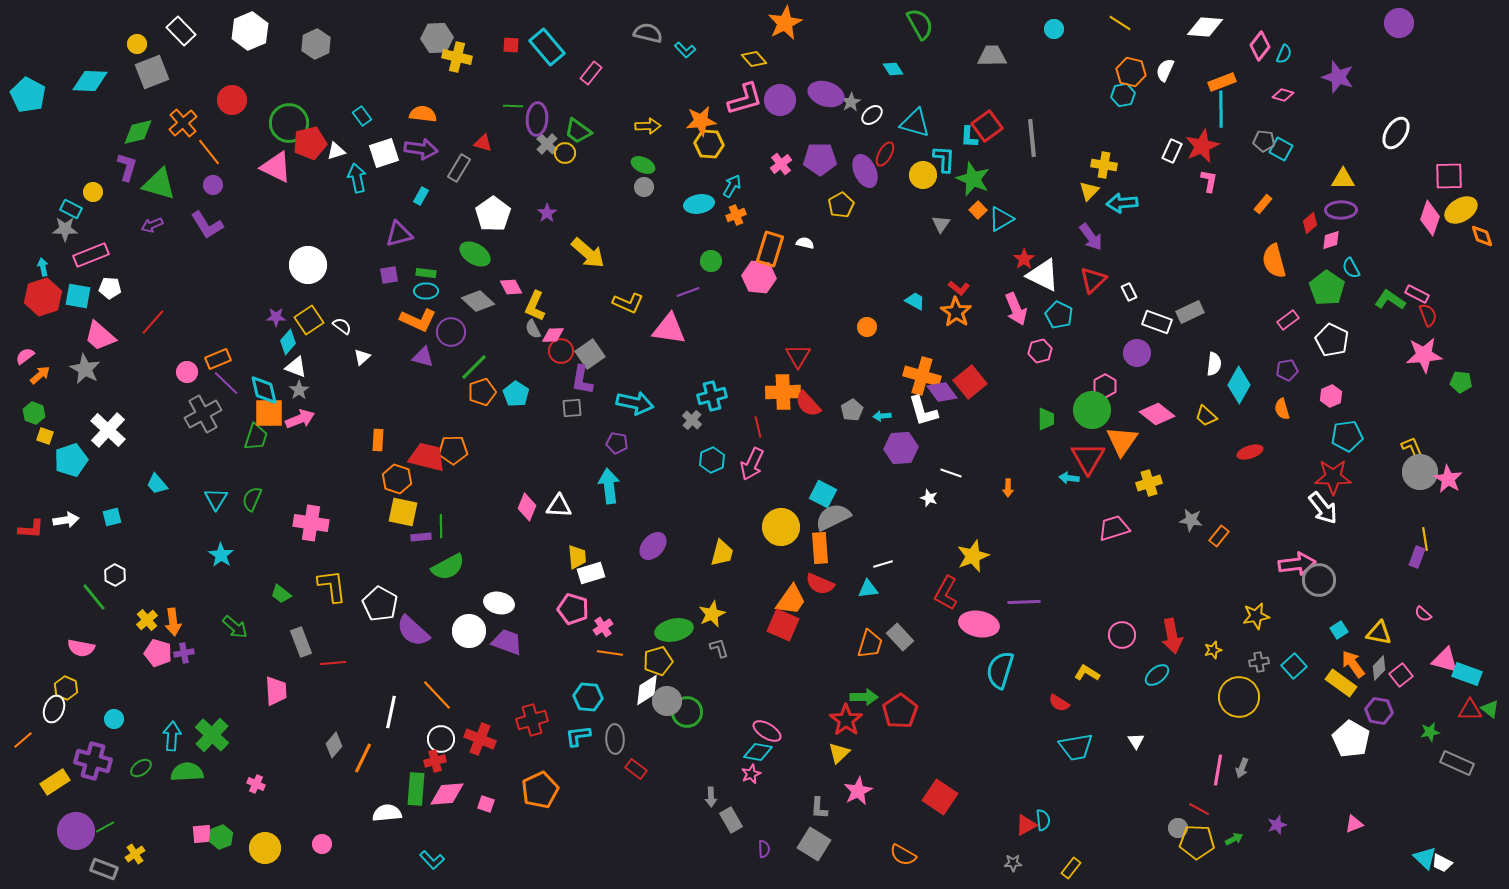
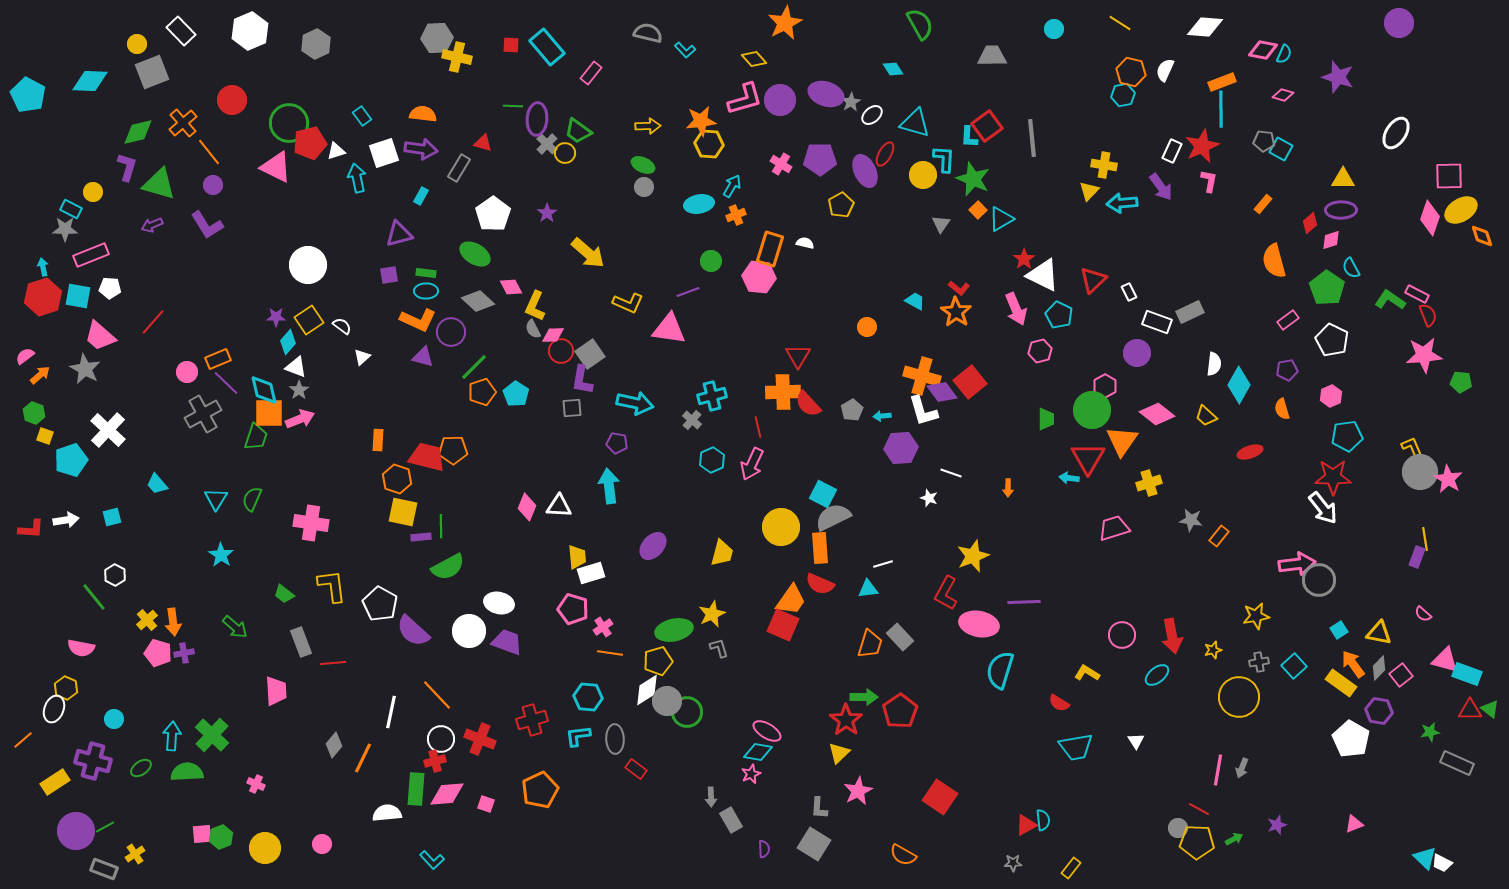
pink diamond at (1260, 46): moved 3 px right, 4 px down; rotated 64 degrees clockwise
pink cross at (781, 164): rotated 20 degrees counterclockwise
purple arrow at (1091, 237): moved 70 px right, 50 px up
green trapezoid at (281, 594): moved 3 px right
